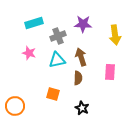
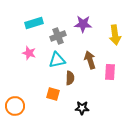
brown arrow: moved 9 px right, 3 px down
brown semicircle: moved 8 px left
black star: rotated 24 degrees counterclockwise
